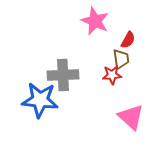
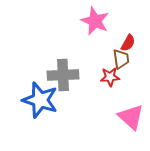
red semicircle: moved 3 px down
red star: moved 2 px left, 2 px down
blue star: rotated 12 degrees clockwise
